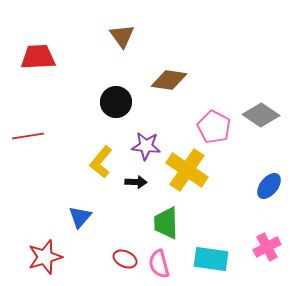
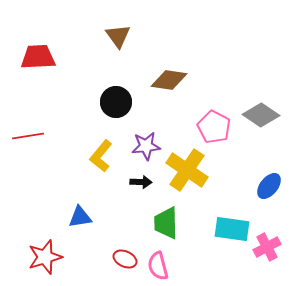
brown triangle: moved 4 px left
purple star: rotated 12 degrees counterclockwise
yellow L-shape: moved 6 px up
black arrow: moved 5 px right
blue triangle: rotated 40 degrees clockwise
cyan rectangle: moved 21 px right, 30 px up
pink semicircle: moved 1 px left, 2 px down
